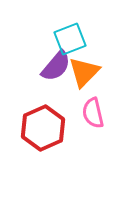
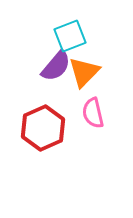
cyan square: moved 3 px up
